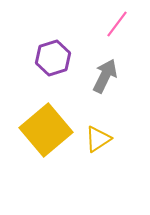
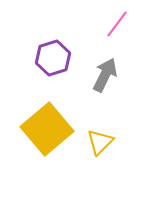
gray arrow: moved 1 px up
yellow square: moved 1 px right, 1 px up
yellow triangle: moved 2 px right, 3 px down; rotated 12 degrees counterclockwise
